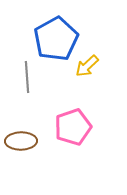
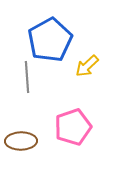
blue pentagon: moved 6 px left, 1 px down
